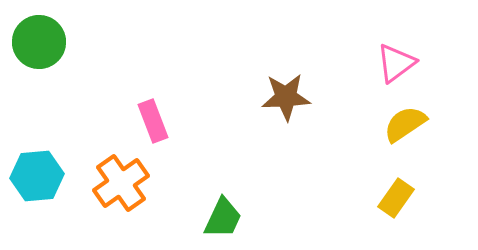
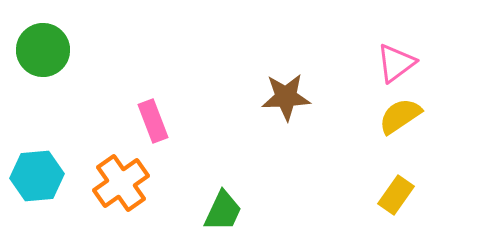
green circle: moved 4 px right, 8 px down
yellow semicircle: moved 5 px left, 8 px up
yellow rectangle: moved 3 px up
green trapezoid: moved 7 px up
